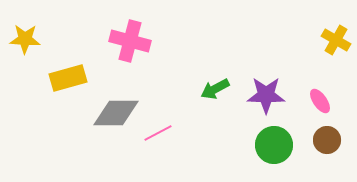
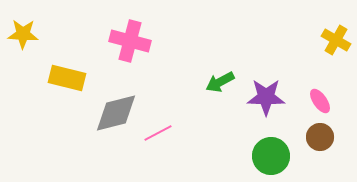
yellow star: moved 2 px left, 5 px up
yellow rectangle: moved 1 px left; rotated 30 degrees clockwise
green arrow: moved 5 px right, 7 px up
purple star: moved 2 px down
gray diamond: rotated 15 degrees counterclockwise
brown circle: moved 7 px left, 3 px up
green circle: moved 3 px left, 11 px down
